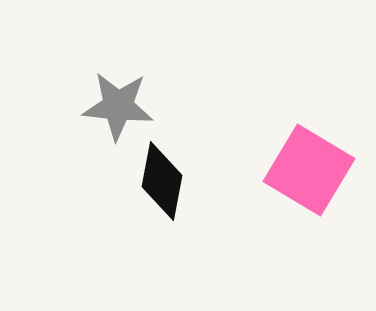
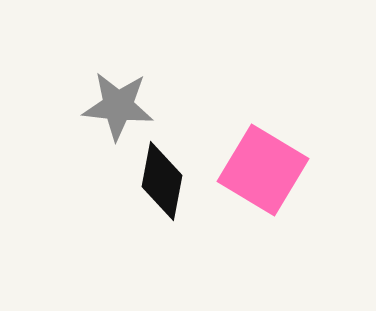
pink square: moved 46 px left
